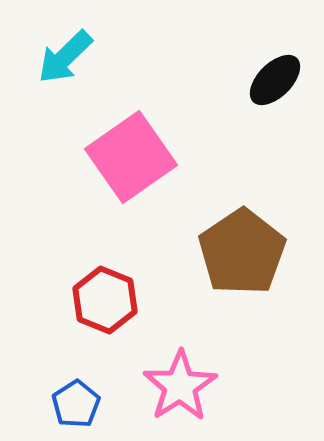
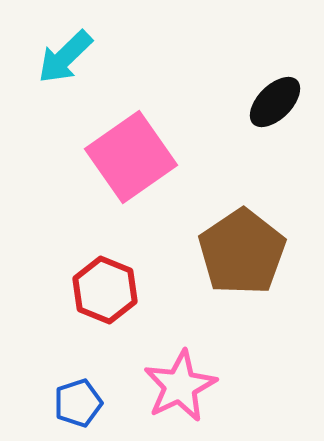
black ellipse: moved 22 px down
red hexagon: moved 10 px up
pink star: rotated 6 degrees clockwise
blue pentagon: moved 2 px right, 1 px up; rotated 15 degrees clockwise
